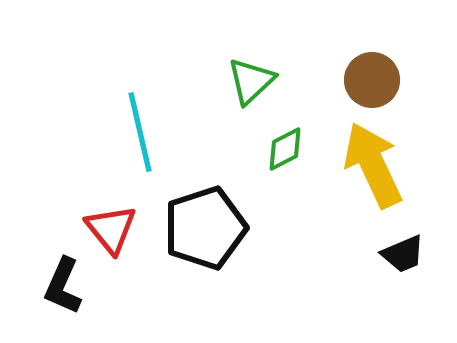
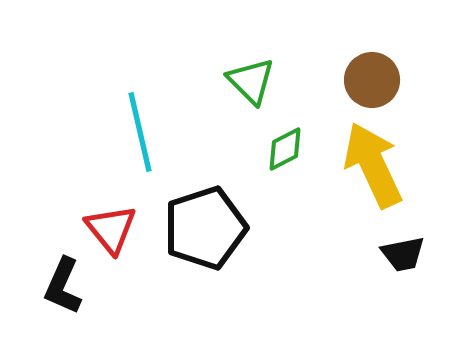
green triangle: rotated 32 degrees counterclockwise
black trapezoid: rotated 12 degrees clockwise
